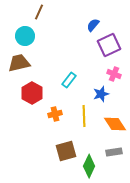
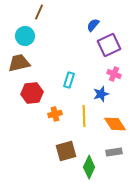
cyan rectangle: rotated 21 degrees counterclockwise
red hexagon: rotated 25 degrees clockwise
green diamond: moved 1 px down
